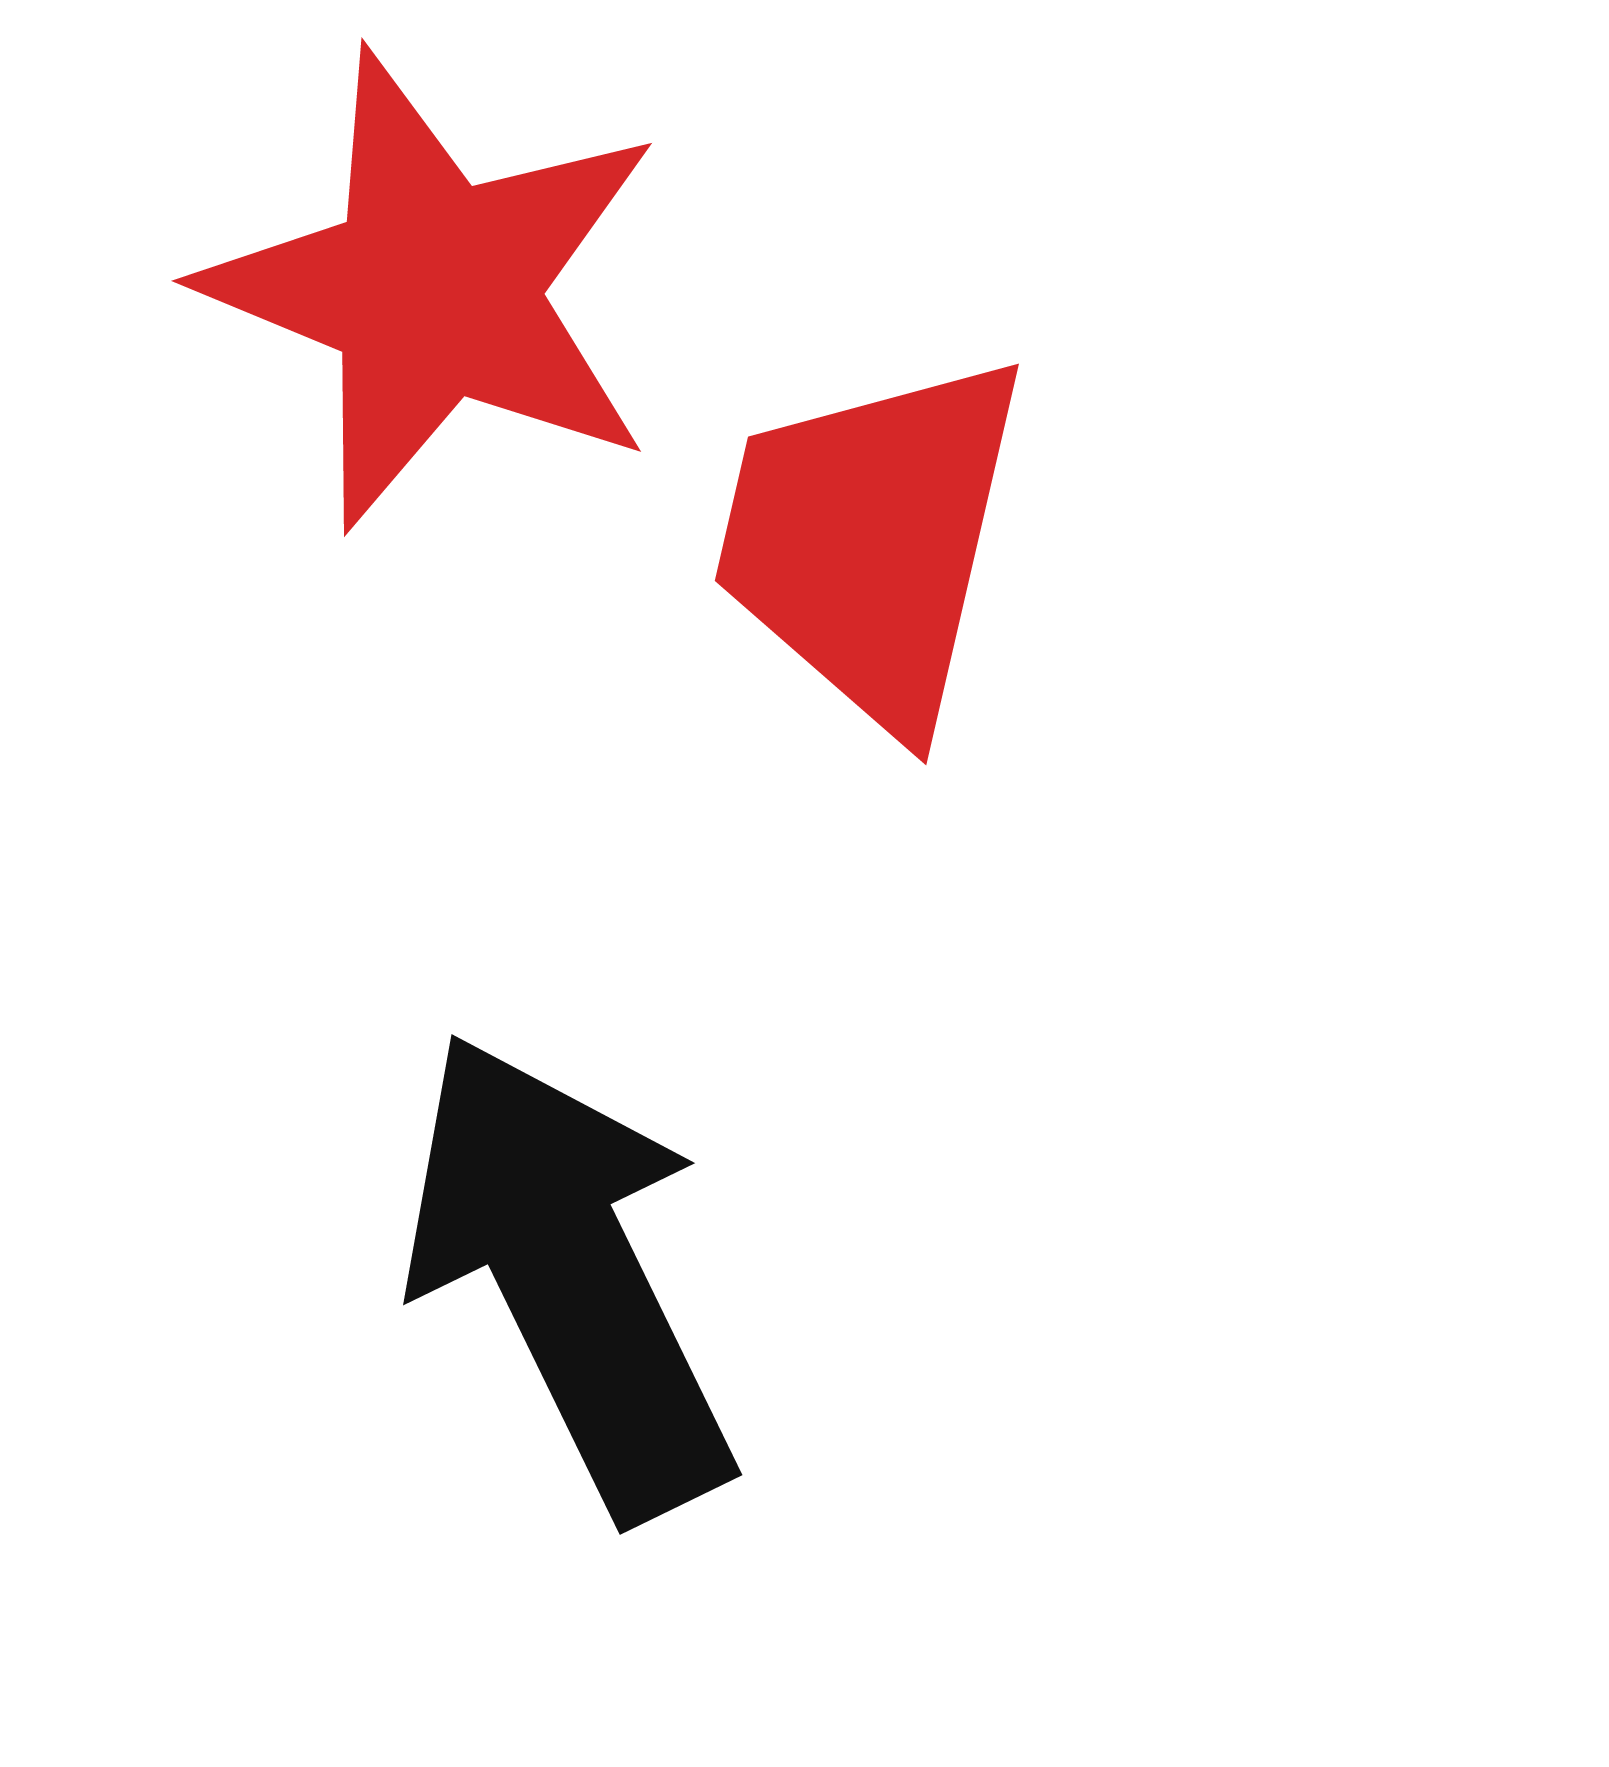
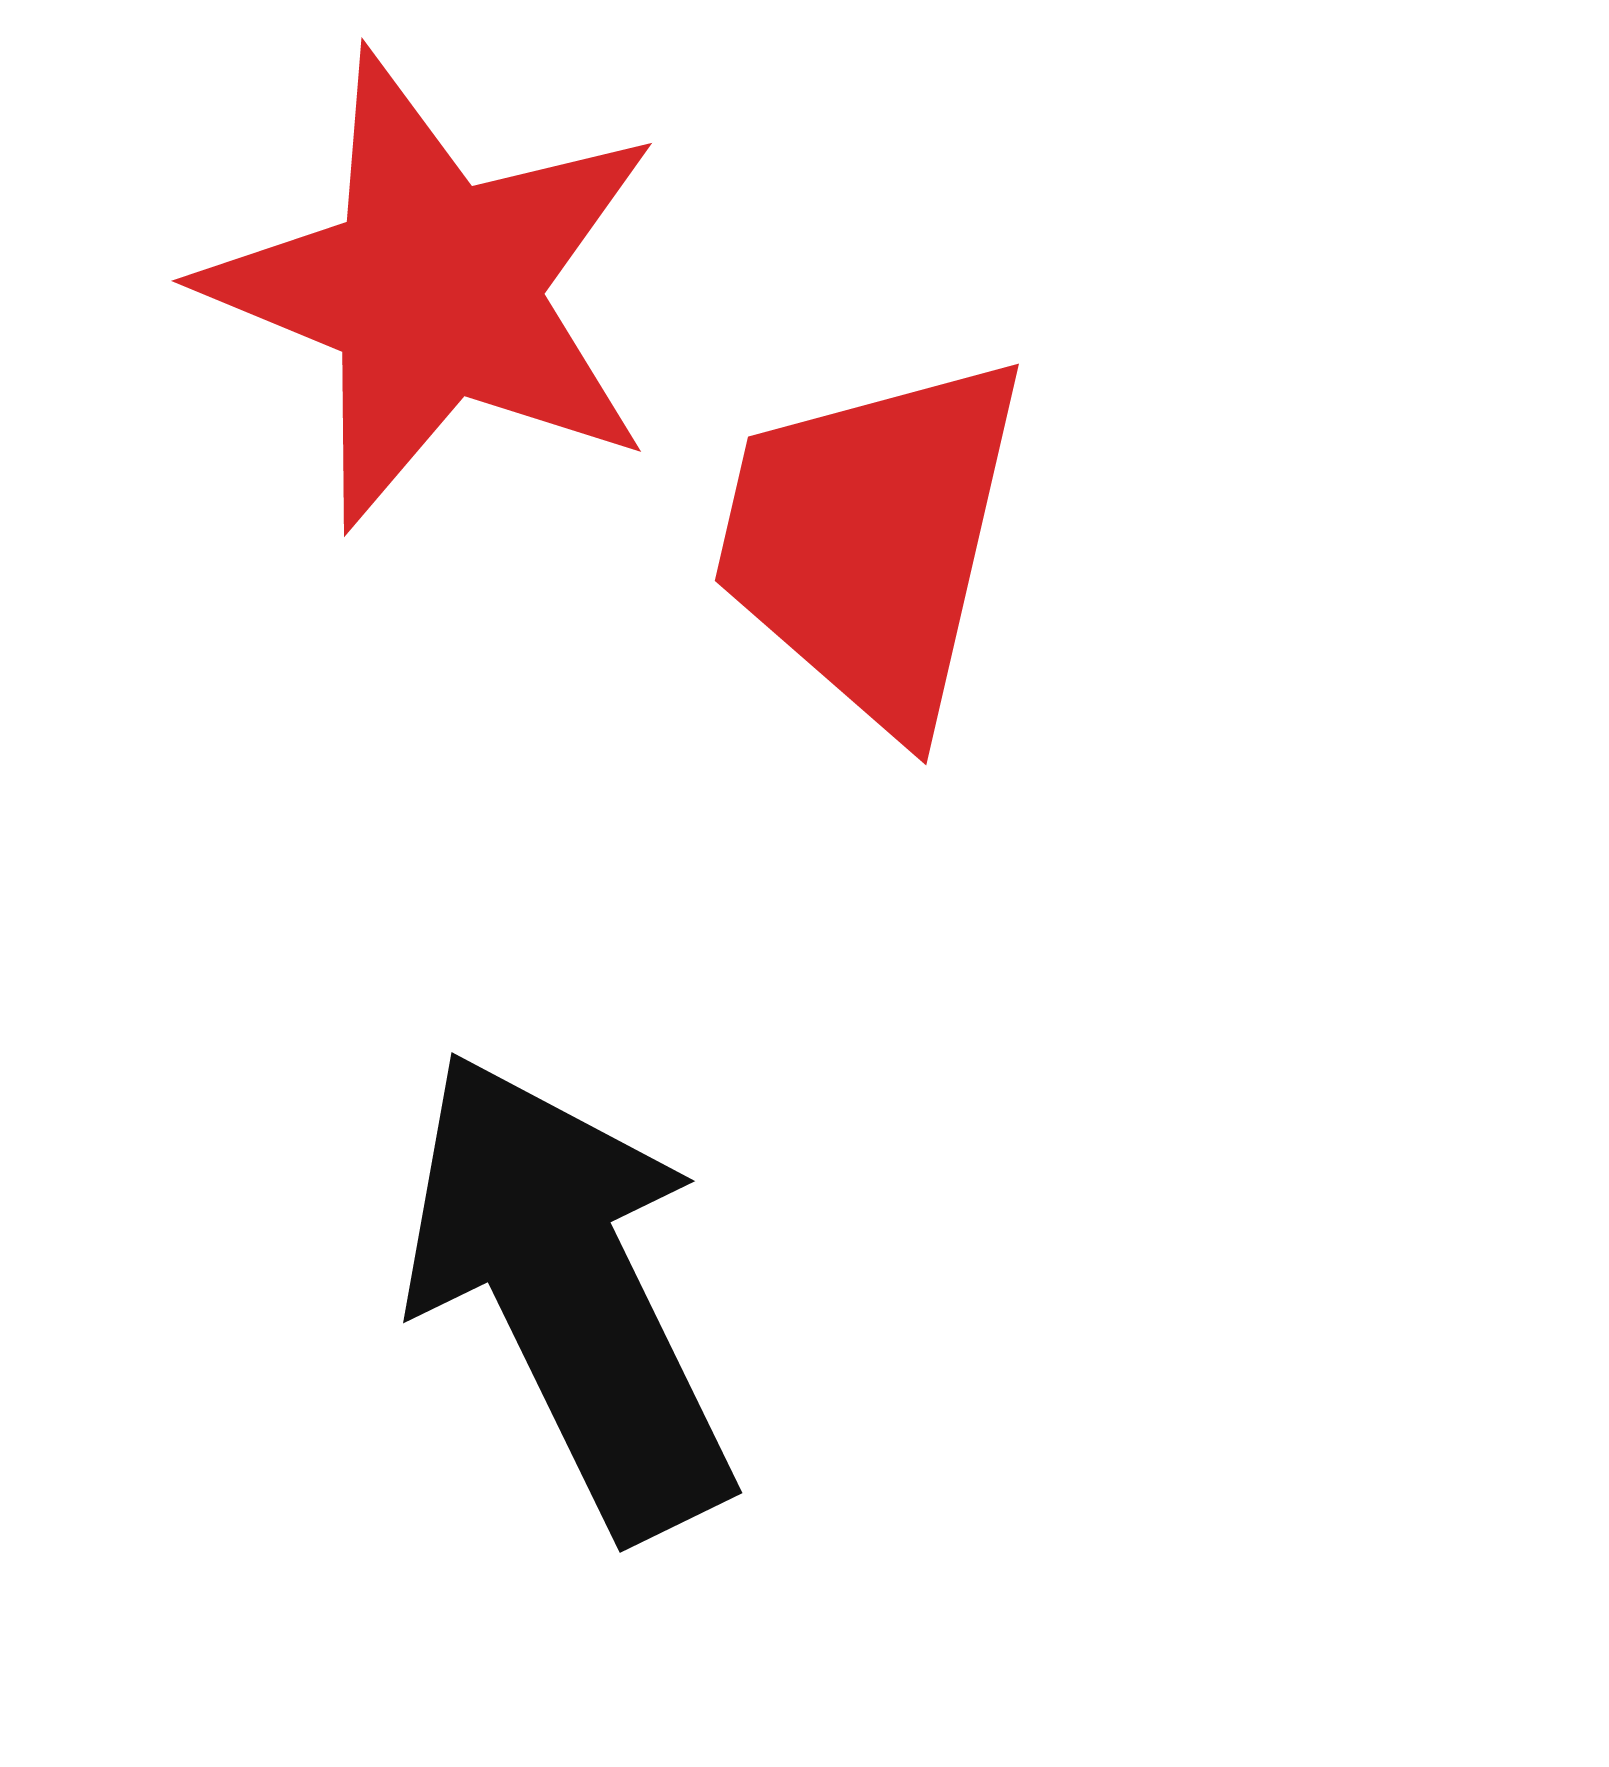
black arrow: moved 18 px down
